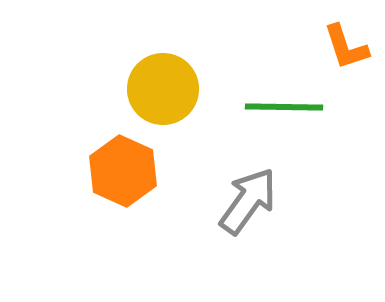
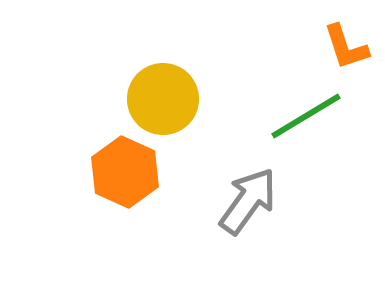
yellow circle: moved 10 px down
green line: moved 22 px right, 9 px down; rotated 32 degrees counterclockwise
orange hexagon: moved 2 px right, 1 px down
